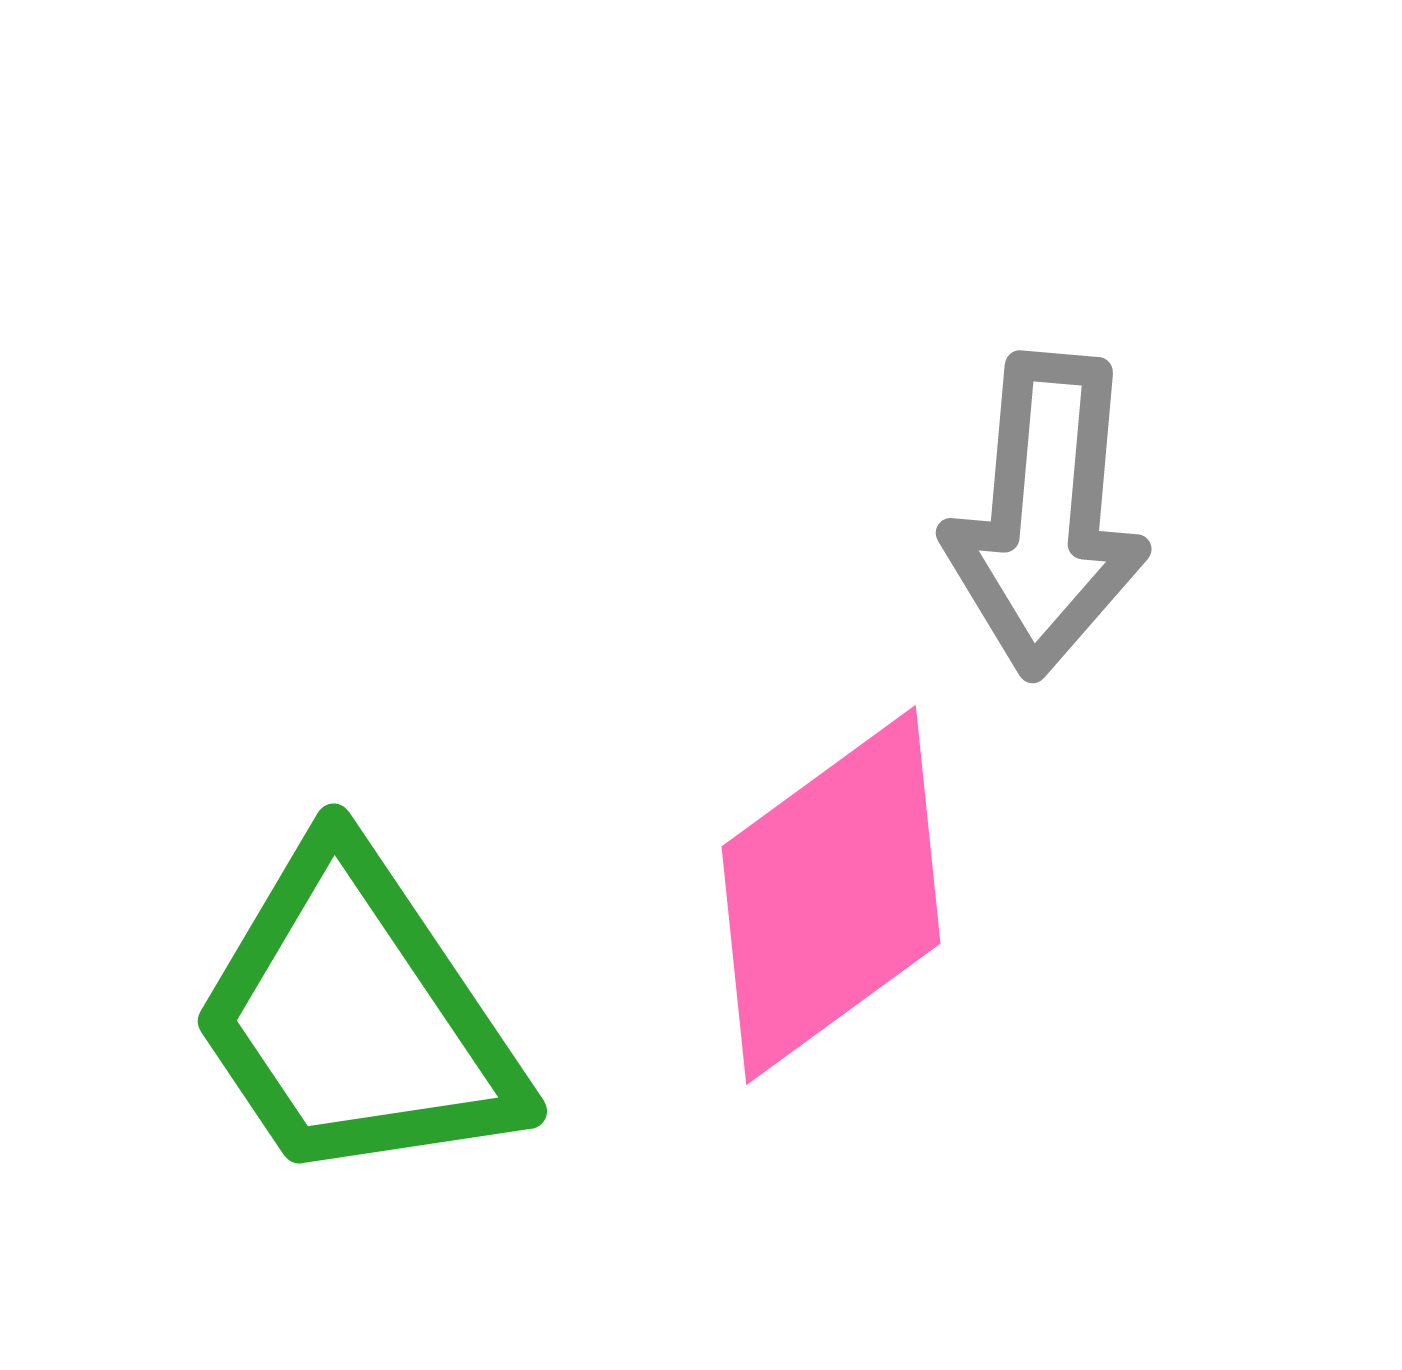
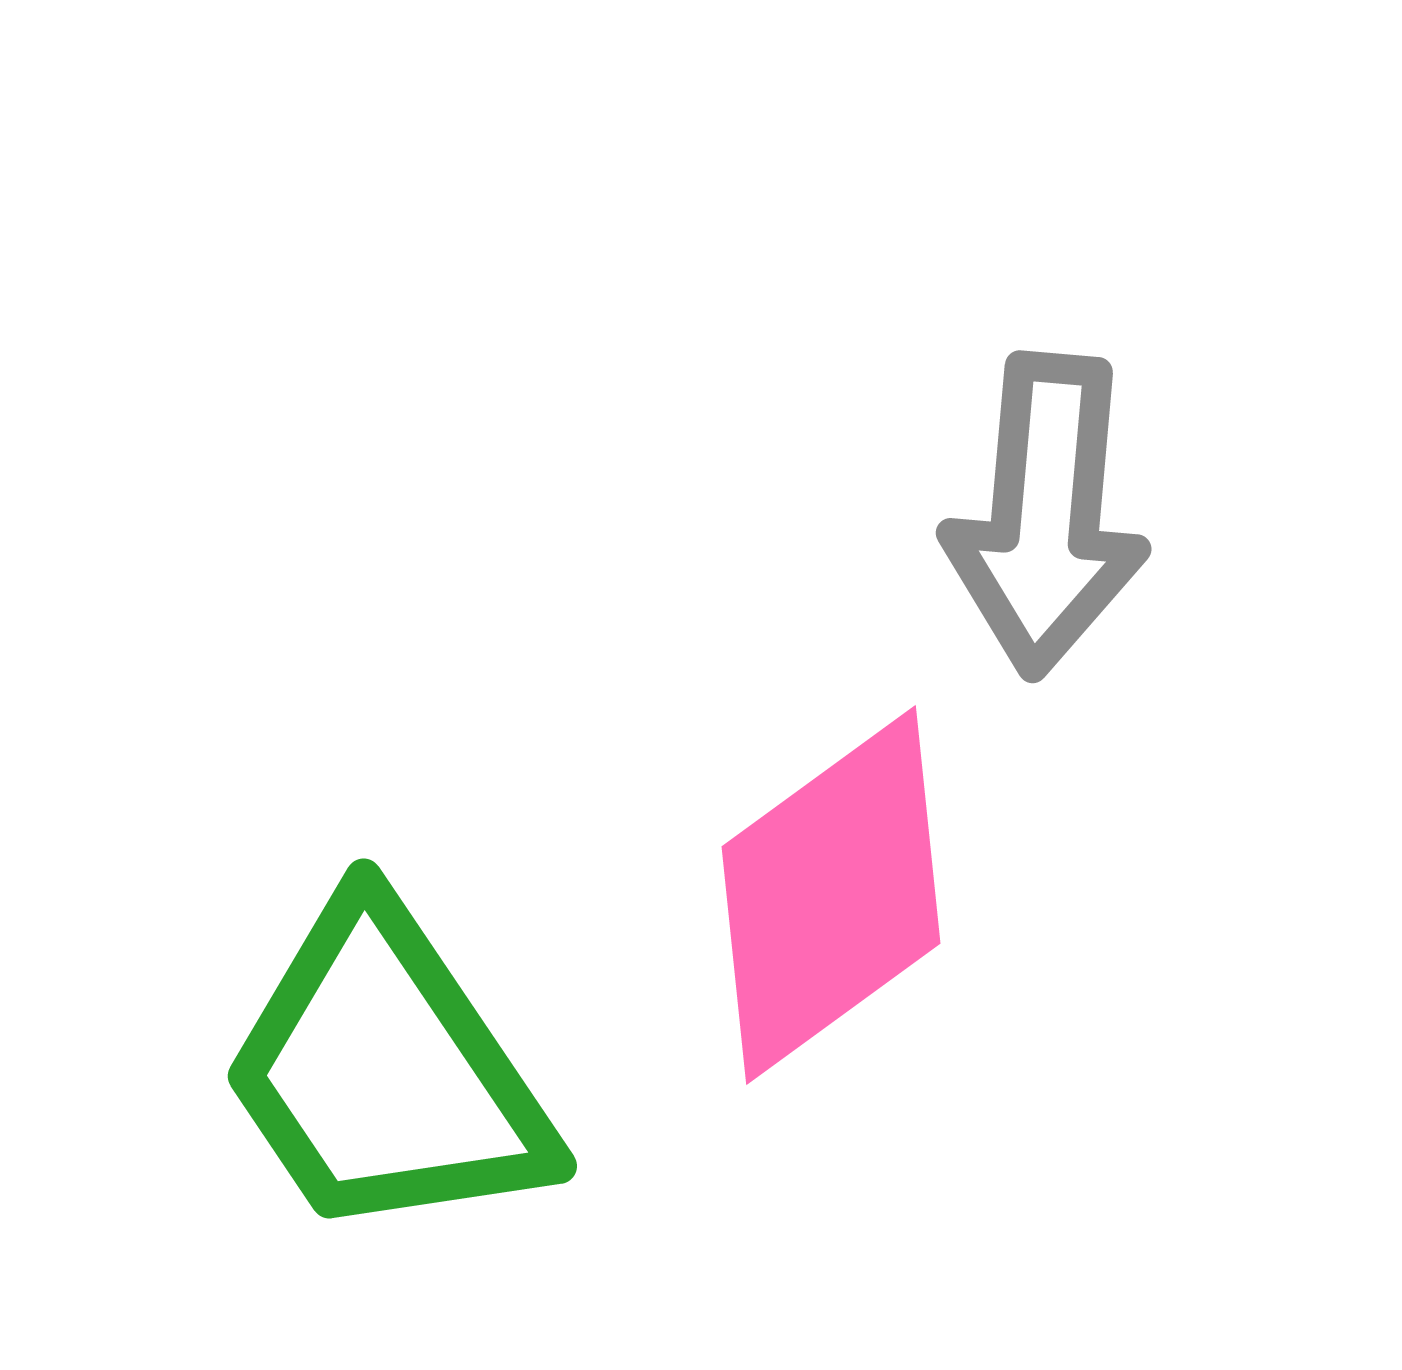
green trapezoid: moved 30 px right, 55 px down
